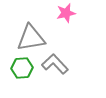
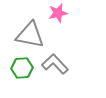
pink star: moved 8 px left
gray triangle: moved 1 px left, 3 px up; rotated 20 degrees clockwise
